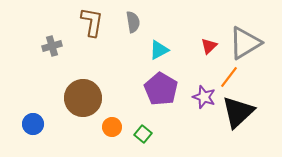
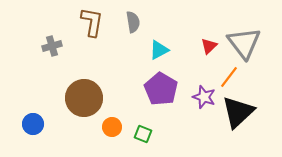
gray triangle: moved 1 px left; rotated 36 degrees counterclockwise
brown circle: moved 1 px right
green square: rotated 18 degrees counterclockwise
